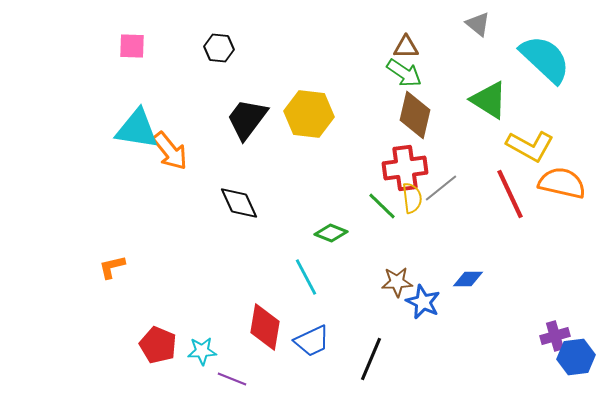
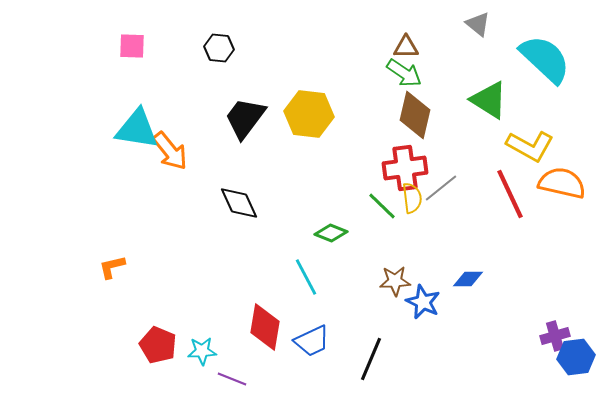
black trapezoid: moved 2 px left, 1 px up
brown star: moved 2 px left, 1 px up
